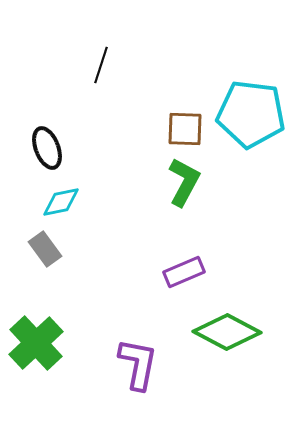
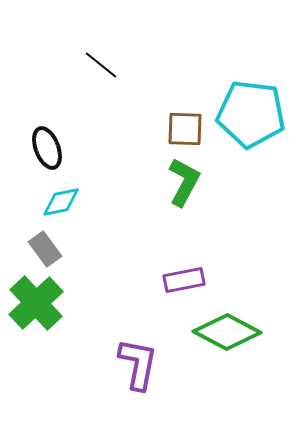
black line: rotated 69 degrees counterclockwise
purple rectangle: moved 8 px down; rotated 12 degrees clockwise
green cross: moved 40 px up
